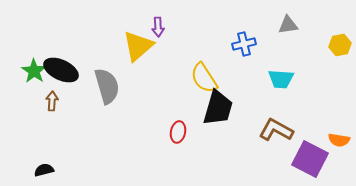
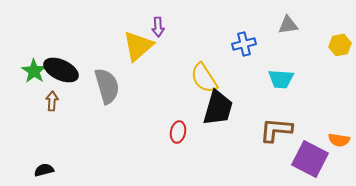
brown L-shape: rotated 24 degrees counterclockwise
